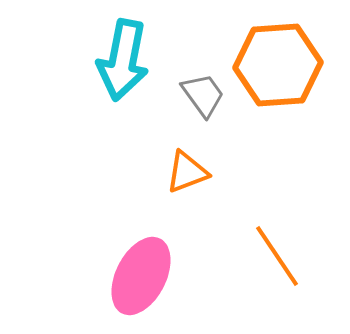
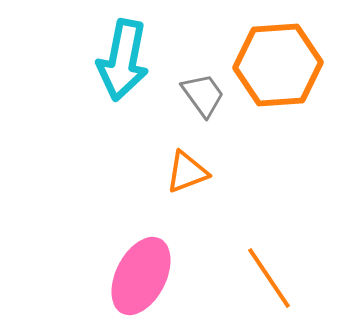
orange line: moved 8 px left, 22 px down
